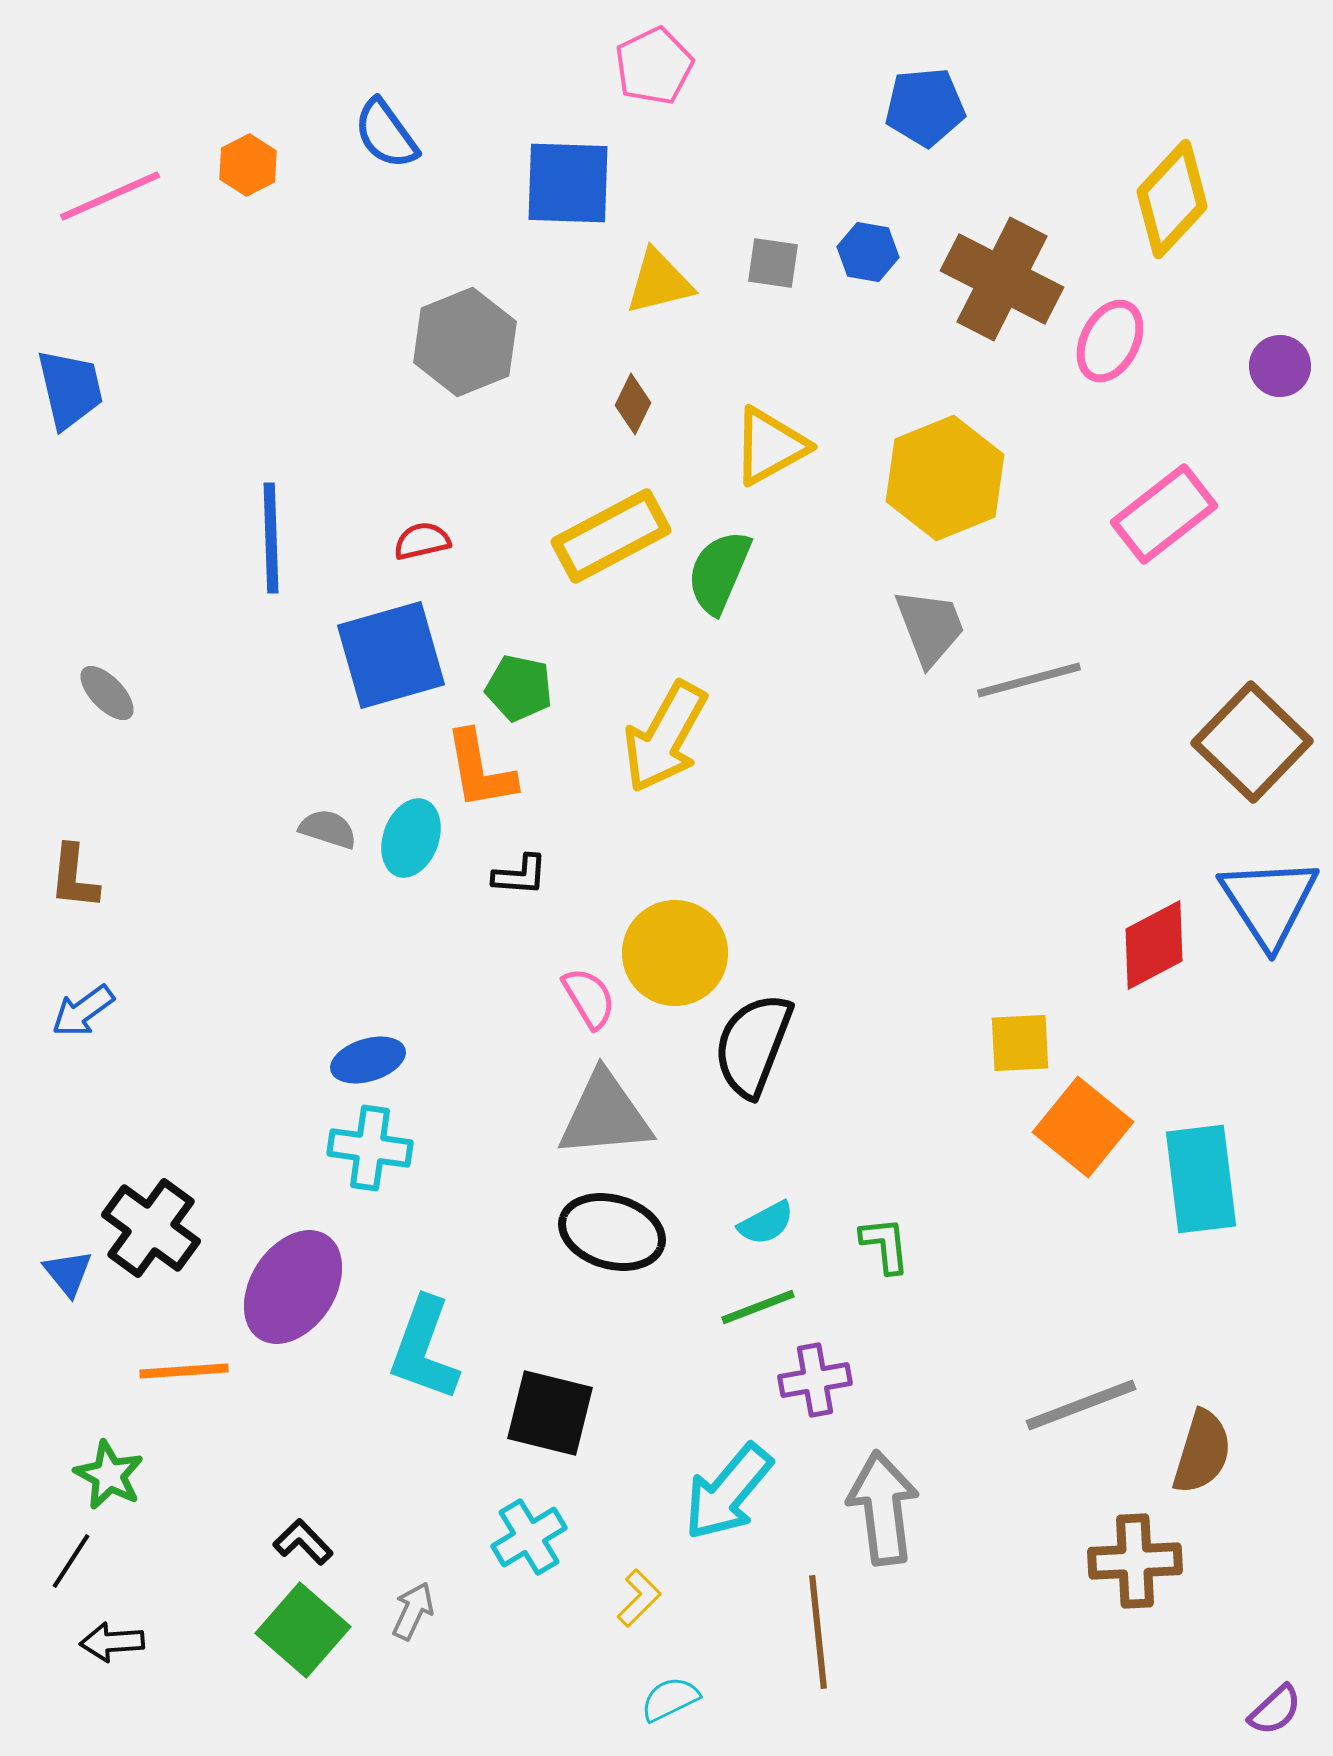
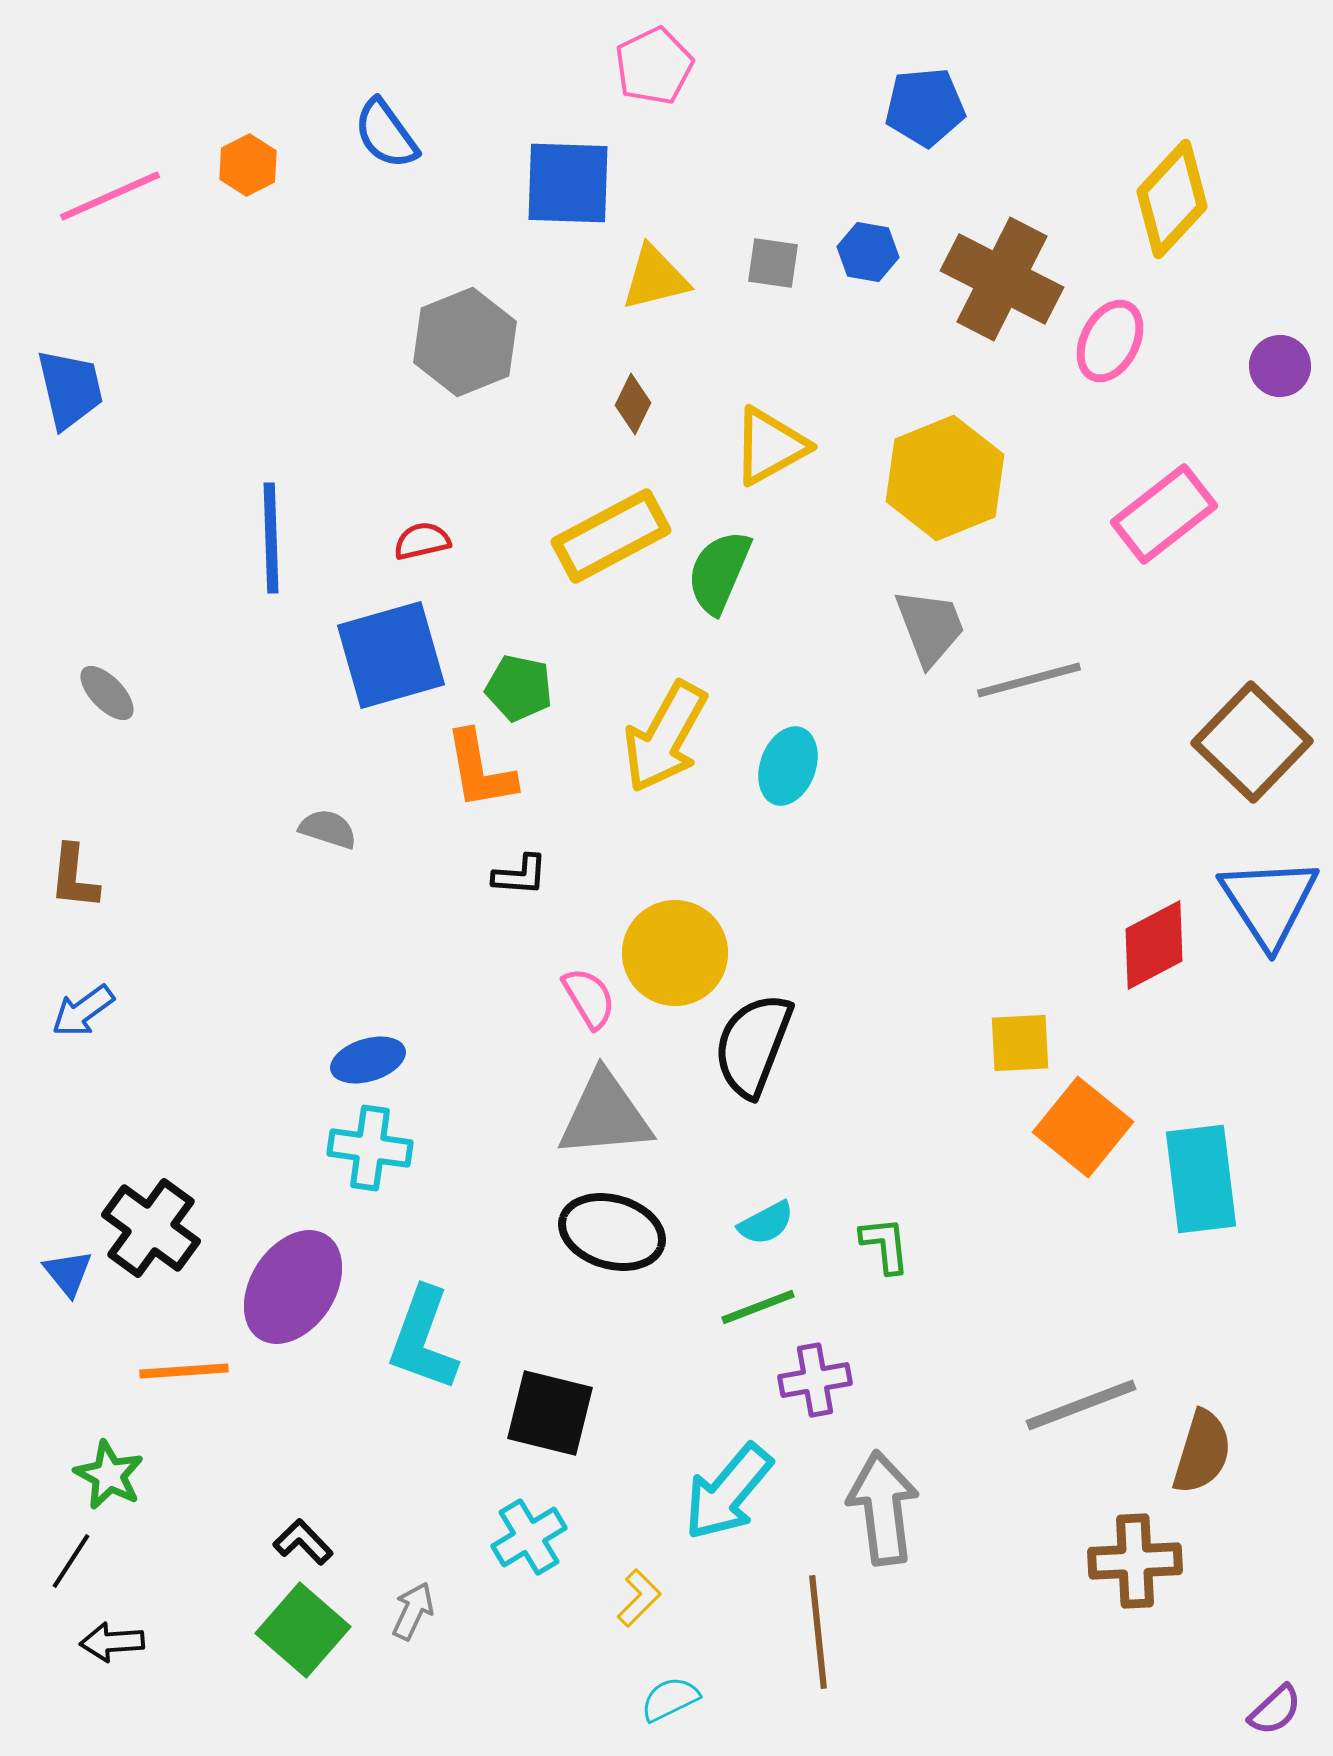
yellow triangle at (659, 282): moved 4 px left, 4 px up
cyan ellipse at (411, 838): moved 377 px right, 72 px up
cyan L-shape at (424, 1349): moved 1 px left, 10 px up
